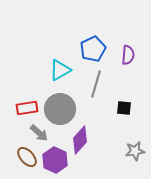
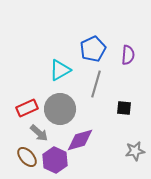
red rectangle: rotated 15 degrees counterclockwise
purple diamond: rotated 32 degrees clockwise
